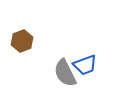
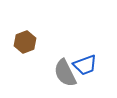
brown hexagon: moved 3 px right, 1 px down
